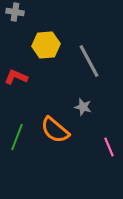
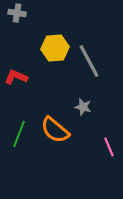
gray cross: moved 2 px right, 1 px down
yellow hexagon: moved 9 px right, 3 px down
green line: moved 2 px right, 3 px up
